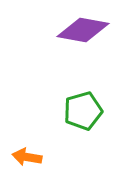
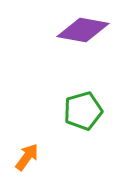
orange arrow: rotated 116 degrees clockwise
